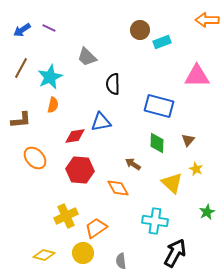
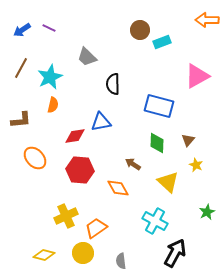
pink triangle: rotated 28 degrees counterclockwise
yellow star: moved 4 px up
yellow triangle: moved 4 px left, 1 px up
cyan cross: rotated 20 degrees clockwise
